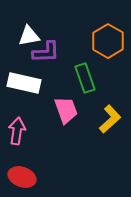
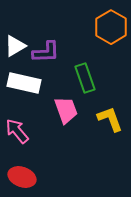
white triangle: moved 14 px left, 10 px down; rotated 20 degrees counterclockwise
orange hexagon: moved 3 px right, 14 px up
yellow L-shape: rotated 68 degrees counterclockwise
pink arrow: rotated 48 degrees counterclockwise
